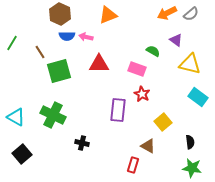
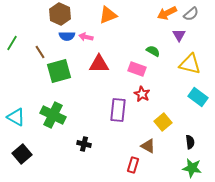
purple triangle: moved 3 px right, 5 px up; rotated 24 degrees clockwise
black cross: moved 2 px right, 1 px down
